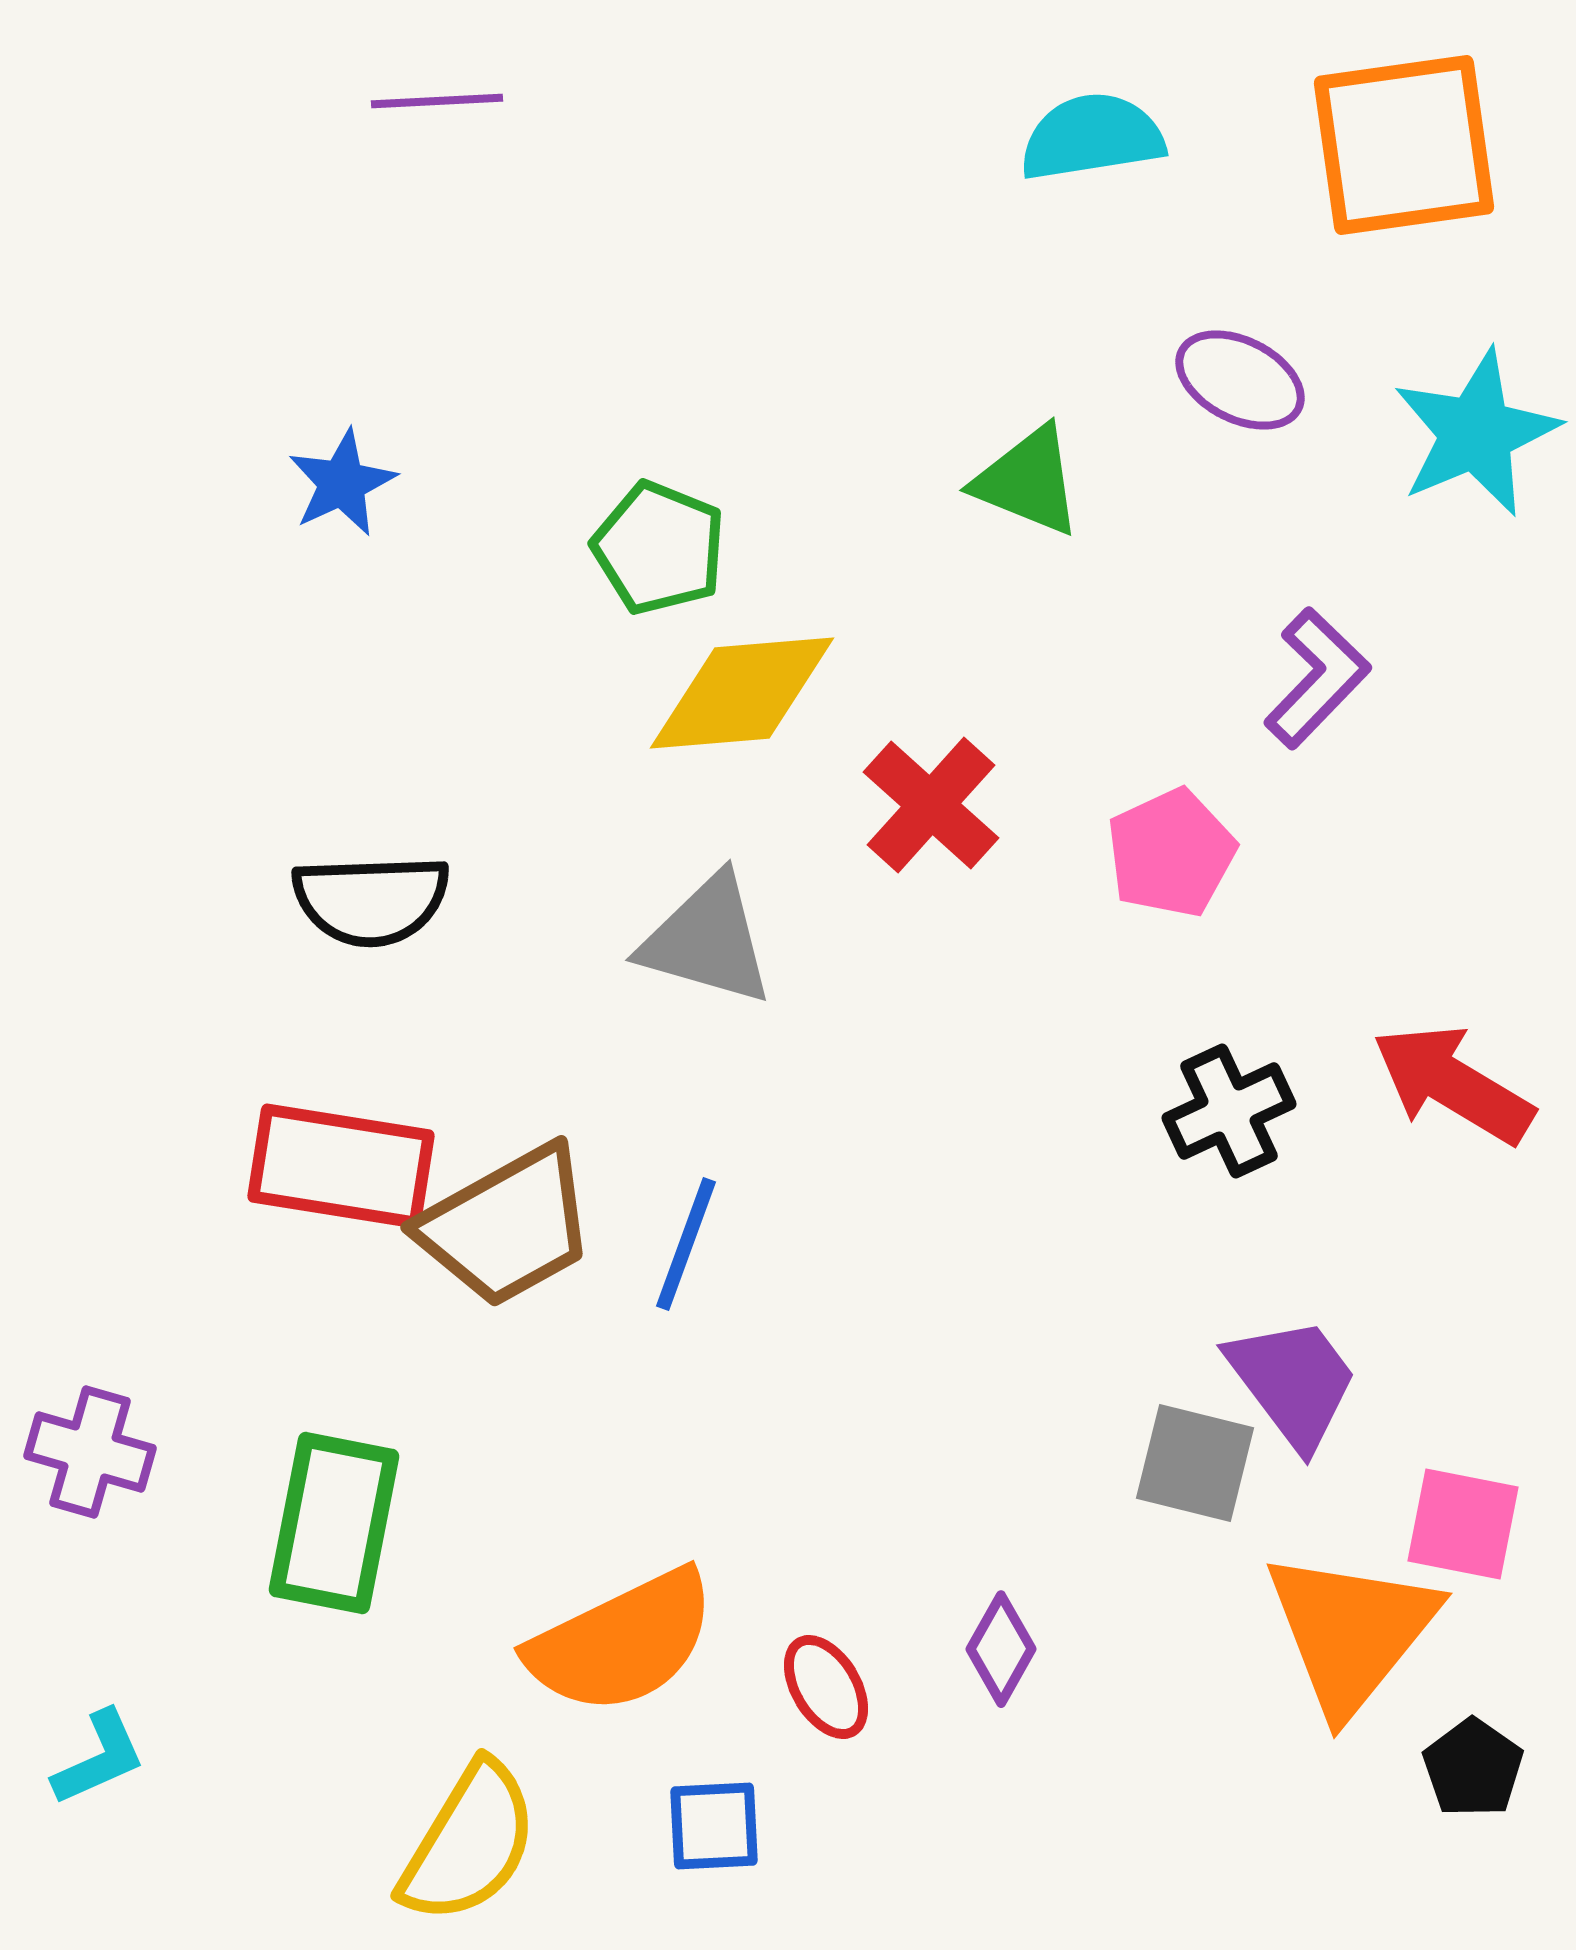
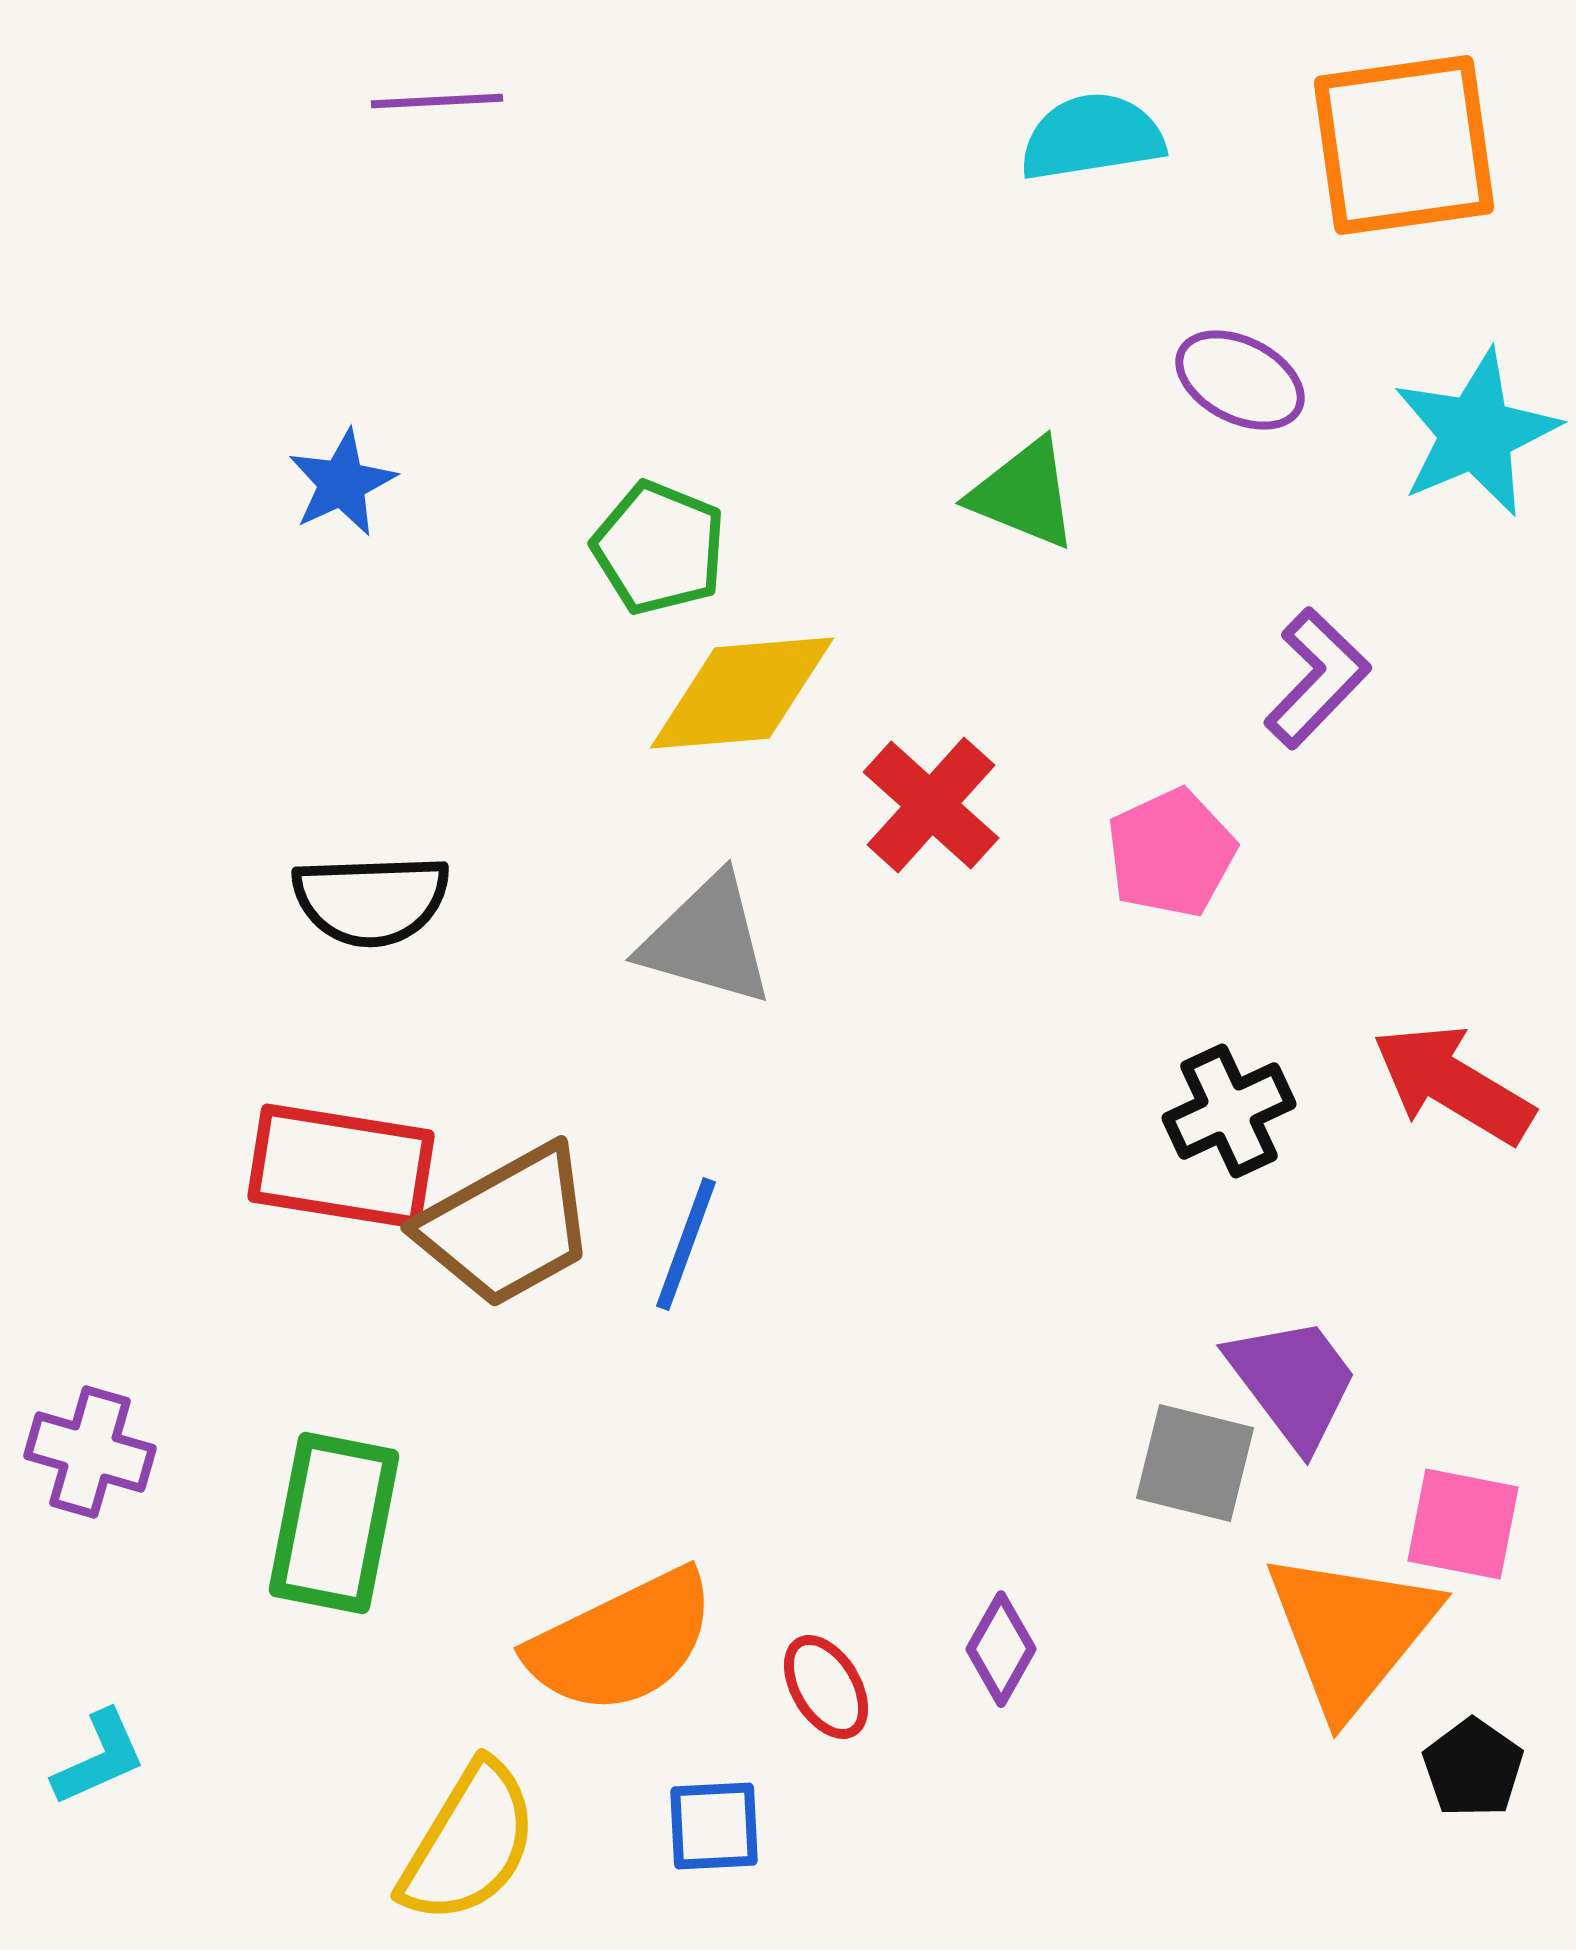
green triangle: moved 4 px left, 13 px down
